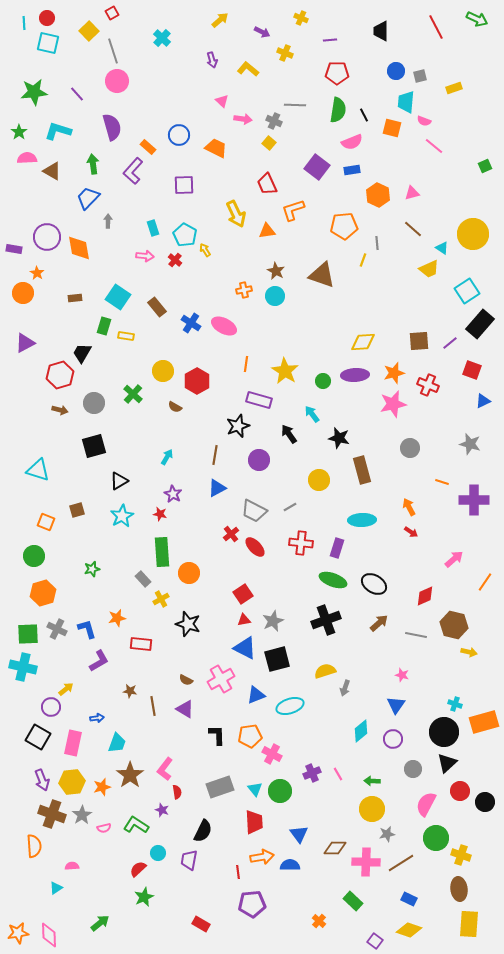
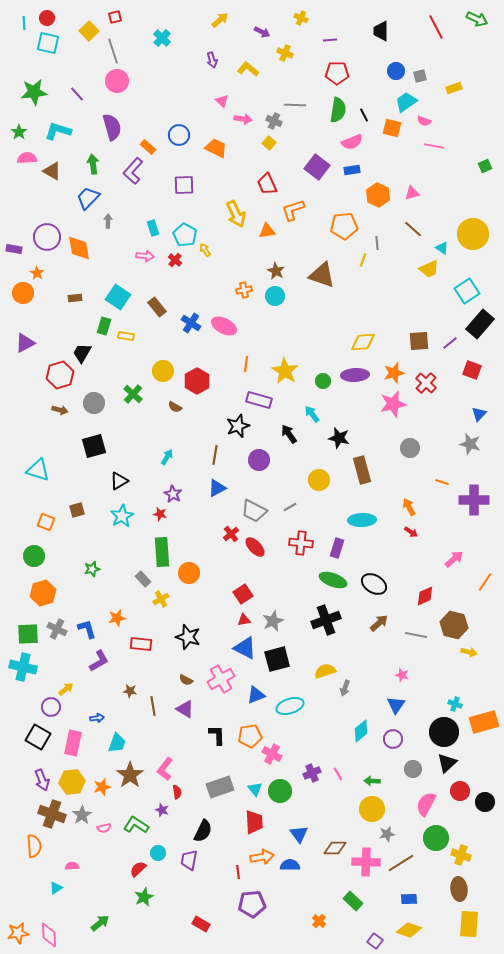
red square at (112, 13): moved 3 px right, 4 px down; rotated 16 degrees clockwise
cyan trapezoid at (406, 102): rotated 50 degrees clockwise
pink line at (434, 146): rotated 30 degrees counterclockwise
red cross at (428, 385): moved 2 px left, 2 px up; rotated 20 degrees clockwise
blue triangle at (483, 401): moved 4 px left, 13 px down; rotated 21 degrees counterclockwise
black star at (188, 624): moved 13 px down
blue rectangle at (409, 899): rotated 28 degrees counterclockwise
